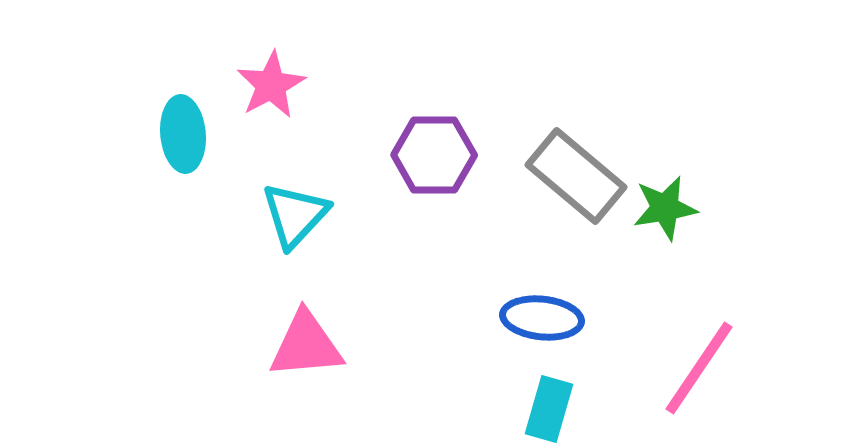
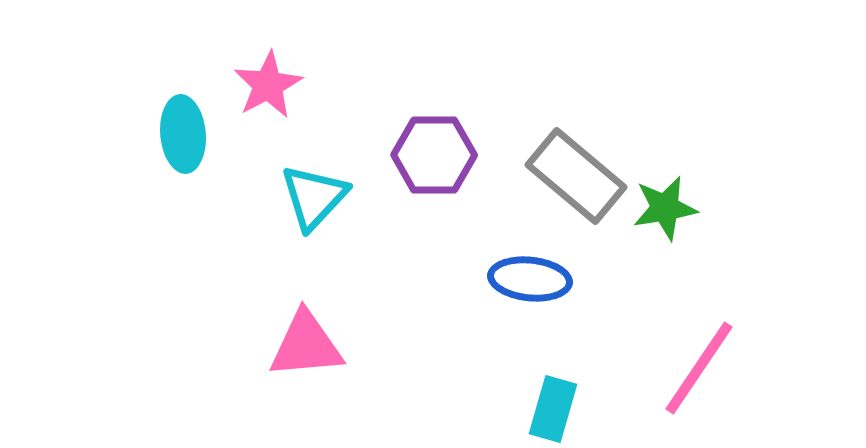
pink star: moved 3 px left
cyan triangle: moved 19 px right, 18 px up
blue ellipse: moved 12 px left, 39 px up
cyan rectangle: moved 4 px right
